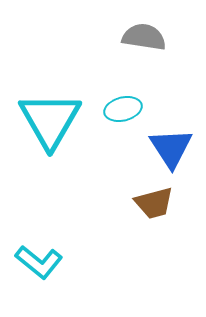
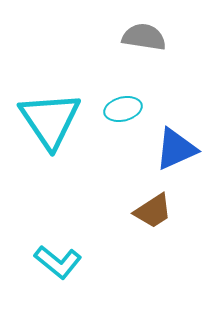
cyan triangle: rotated 4 degrees counterclockwise
blue triangle: moved 5 px right, 1 px down; rotated 39 degrees clockwise
brown trapezoid: moved 1 px left, 8 px down; rotated 18 degrees counterclockwise
cyan L-shape: moved 19 px right
